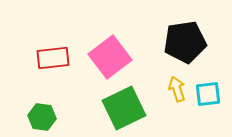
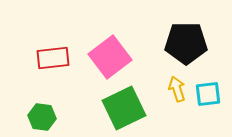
black pentagon: moved 1 px right, 1 px down; rotated 9 degrees clockwise
